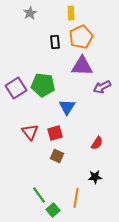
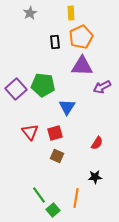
purple square: moved 1 px down; rotated 10 degrees counterclockwise
